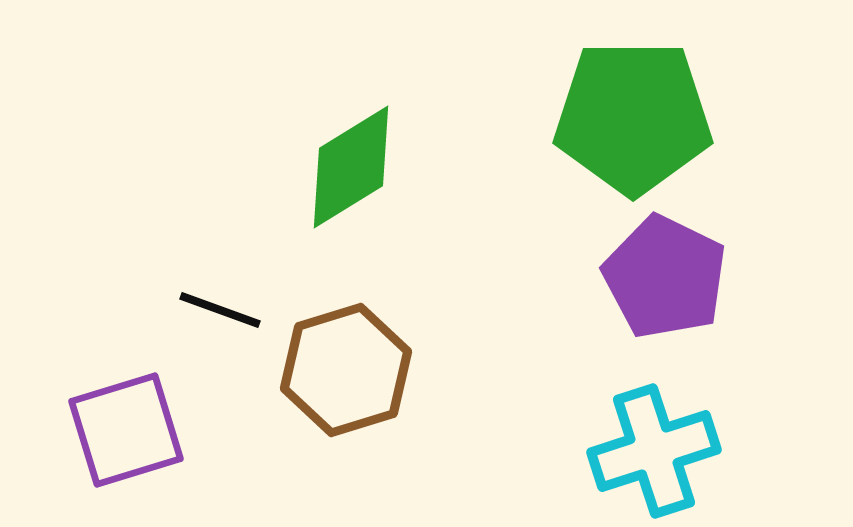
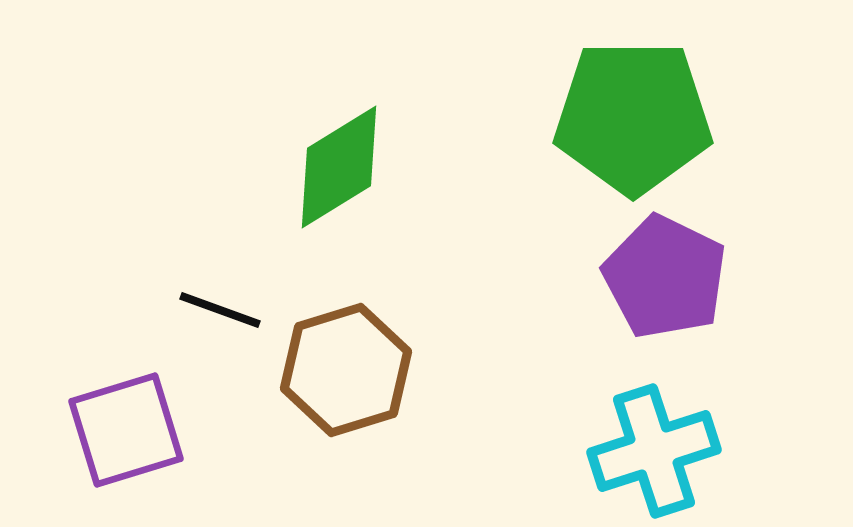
green diamond: moved 12 px left
